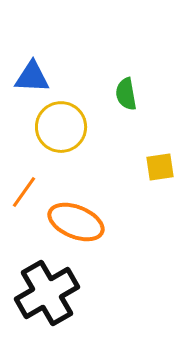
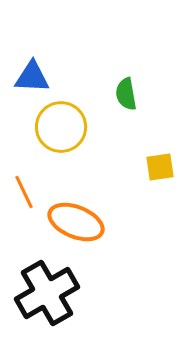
orange line: rotated 60 degrees counterclockwise
